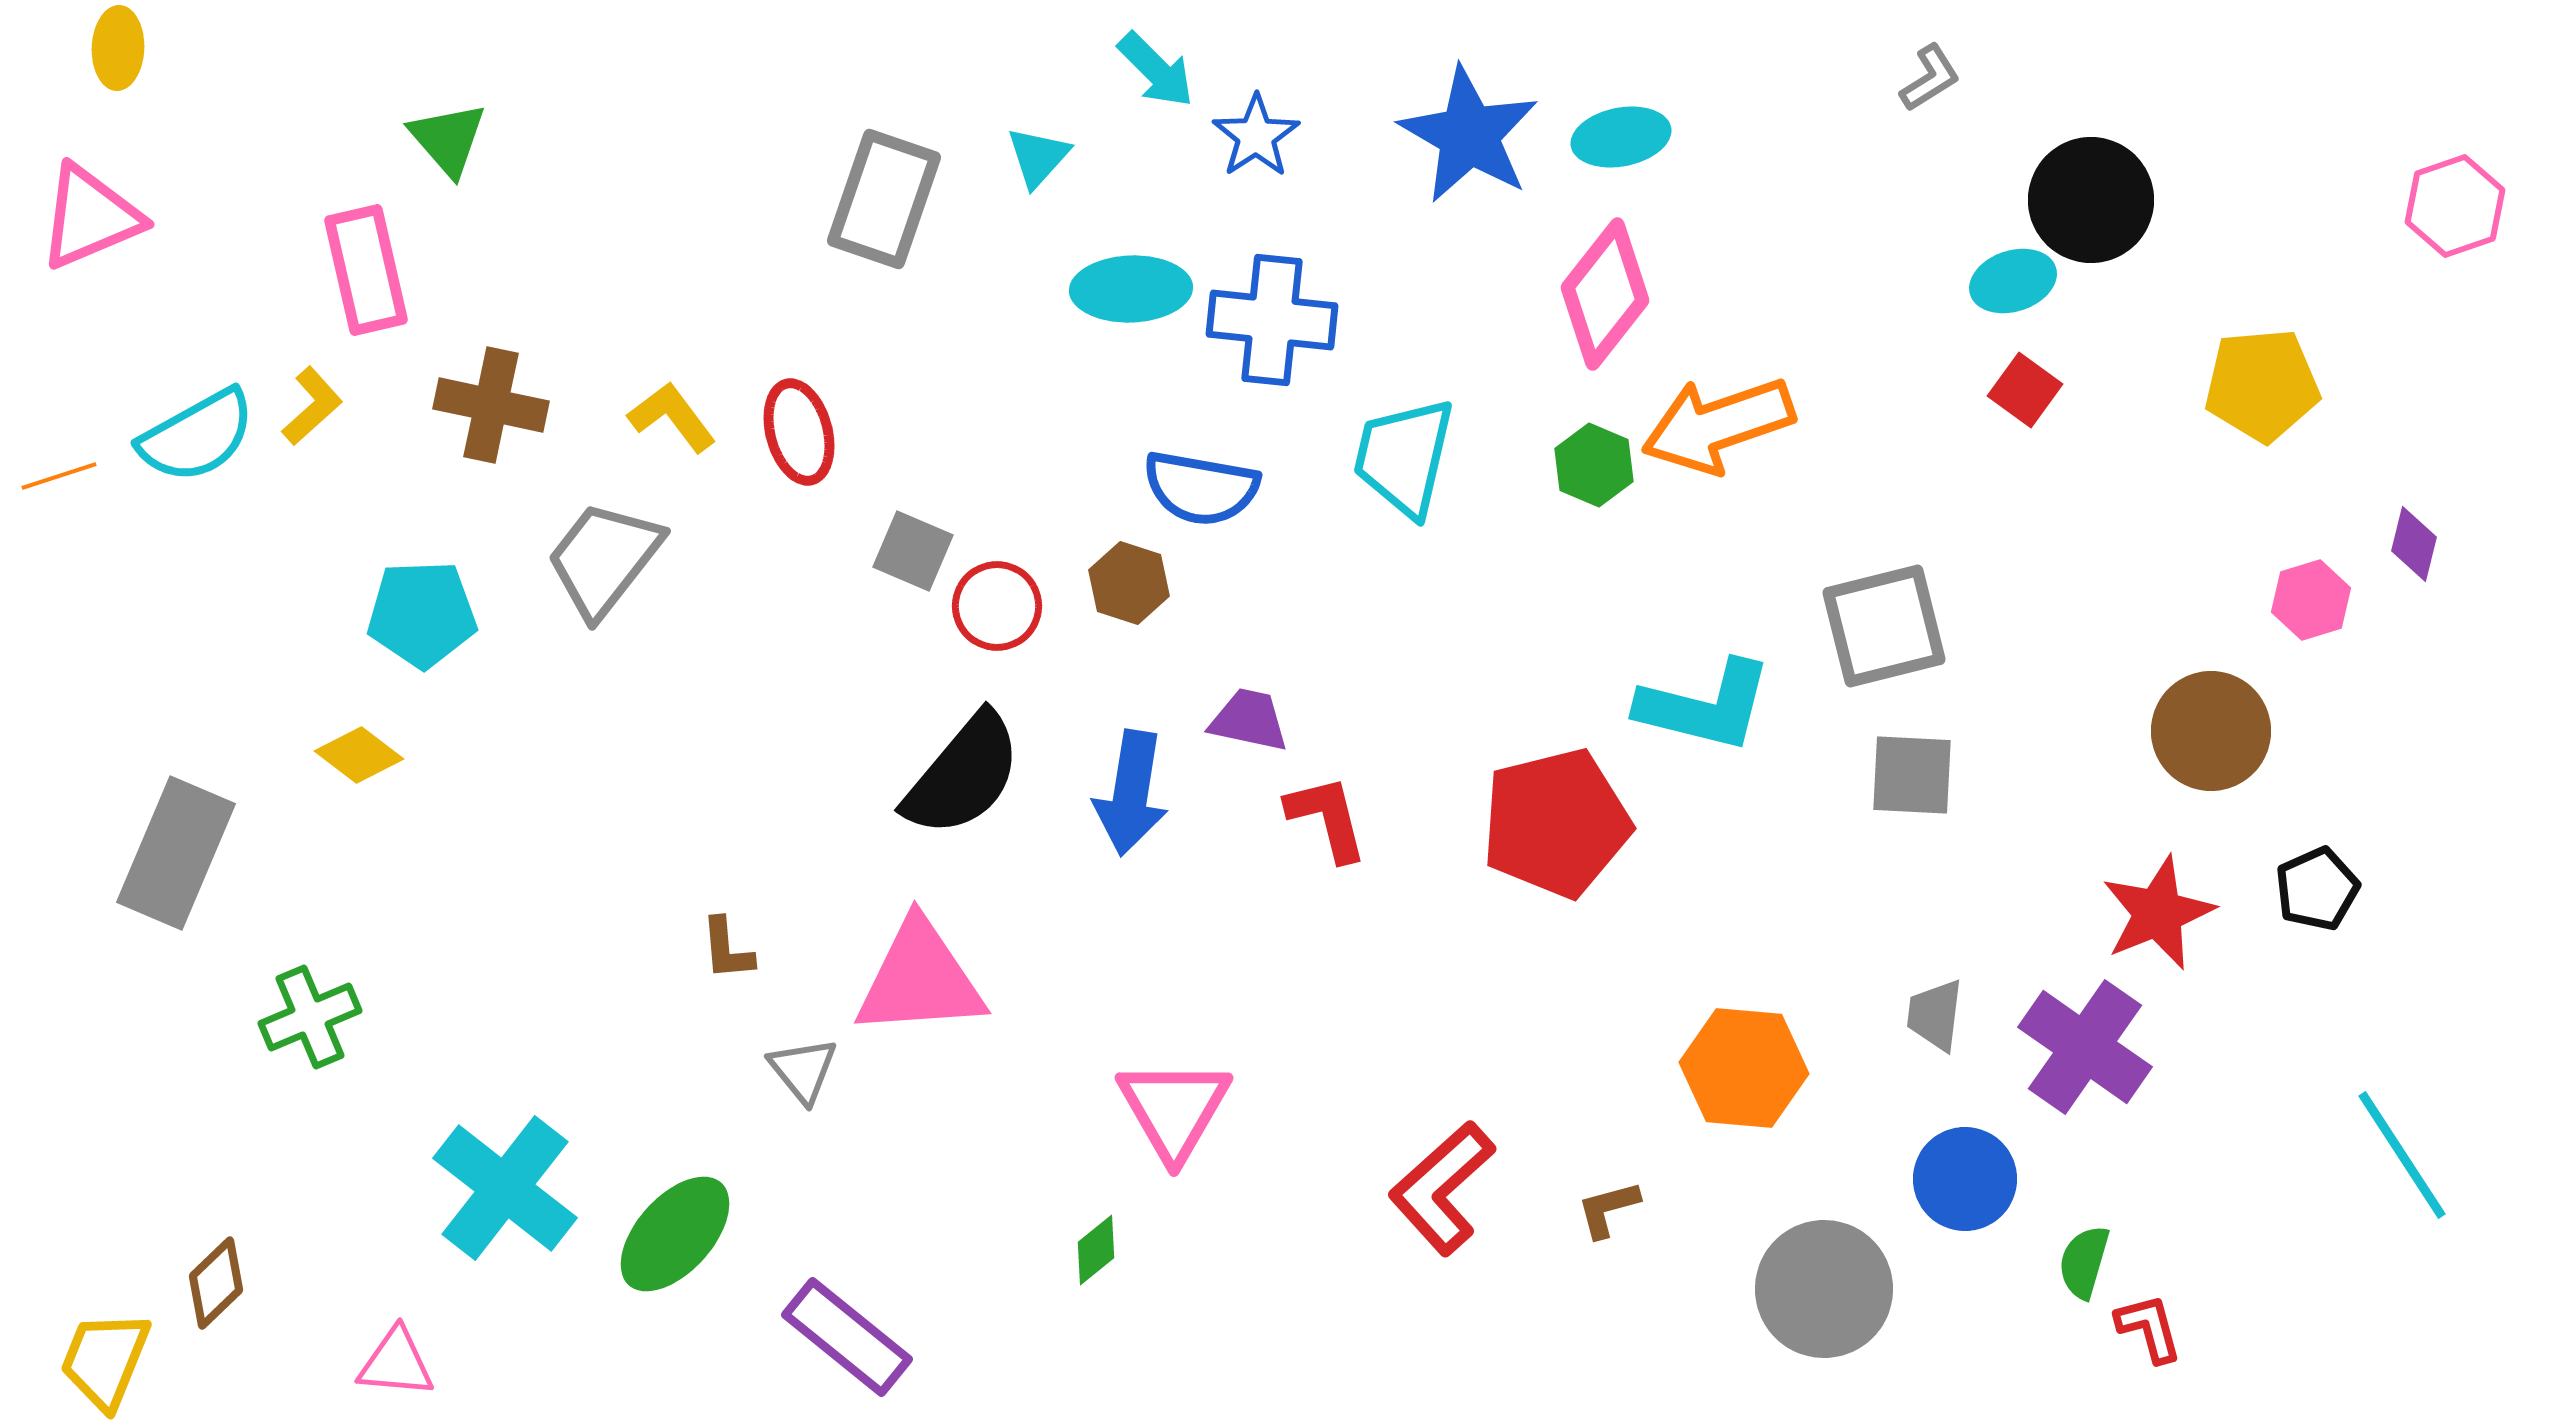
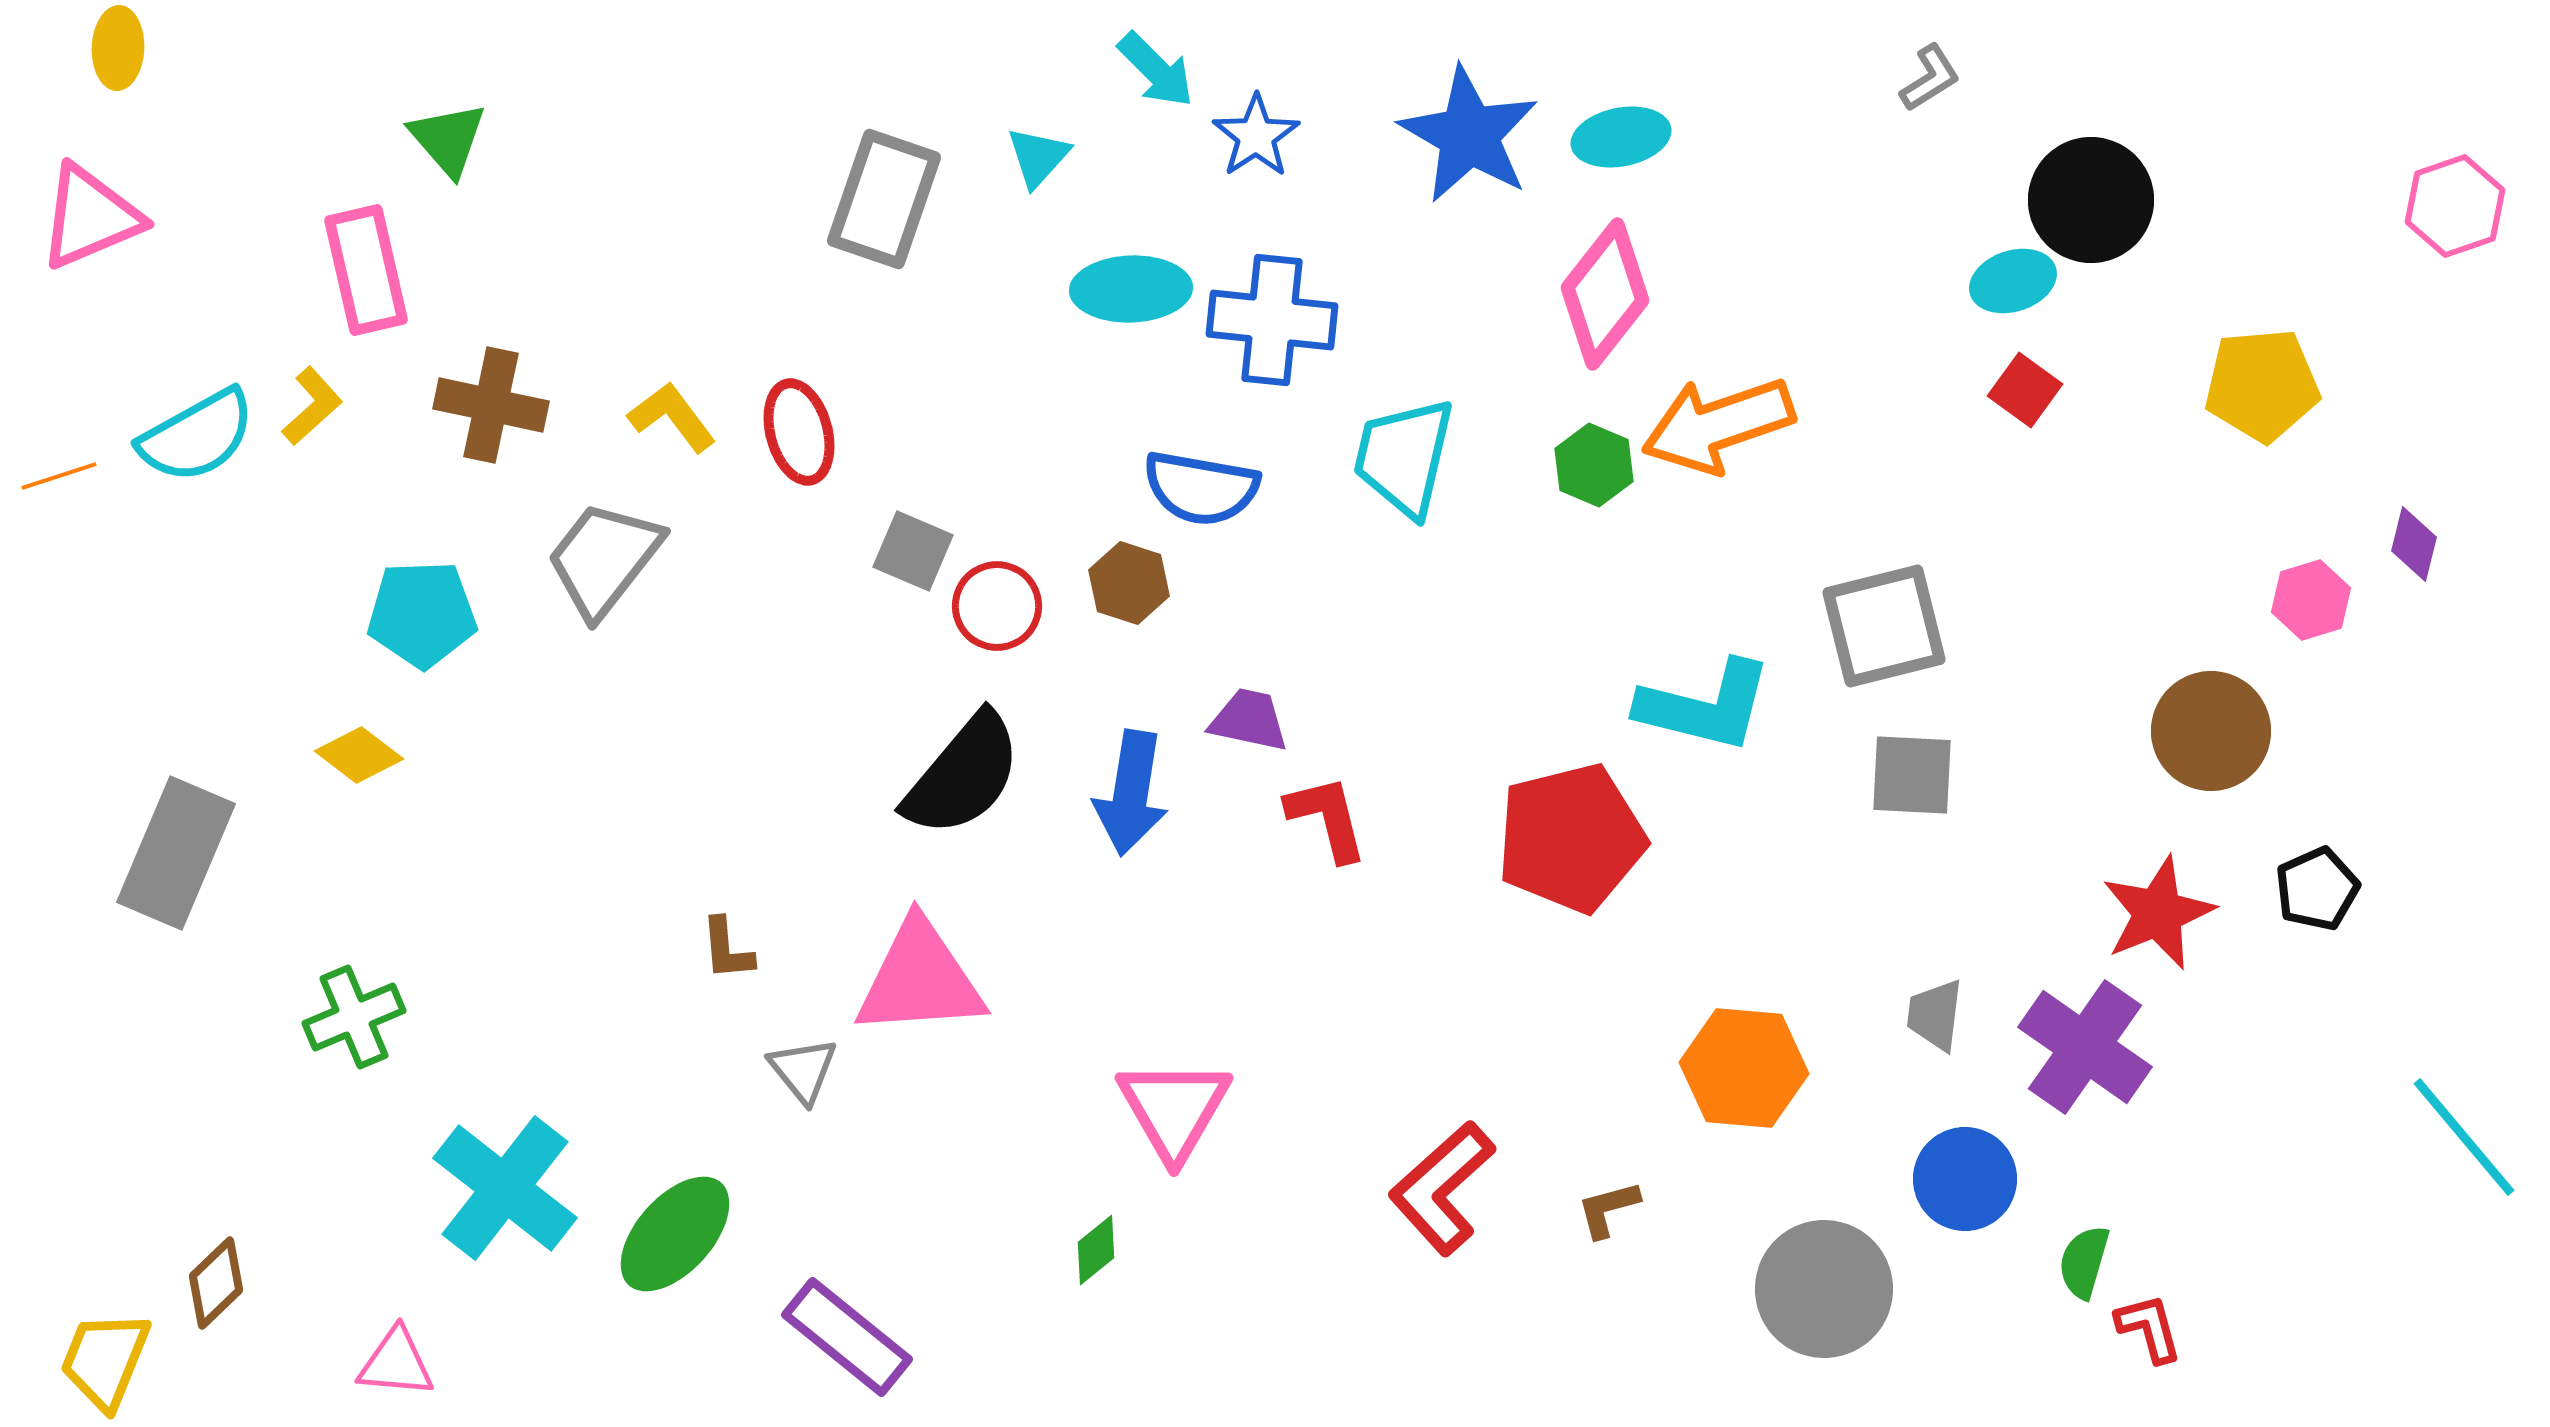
red pentagon at (1556, 823): moved 15 px right, 15 px down
green cross at (310, 1017): moved 44 px right
cyan line at (2402, 1155): moved 62 px right, 18 px up; rotated 7 degrees counterclockwise
